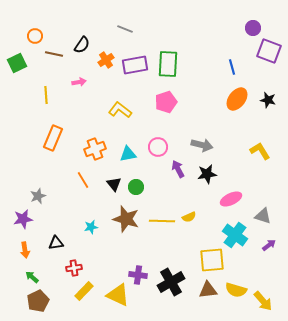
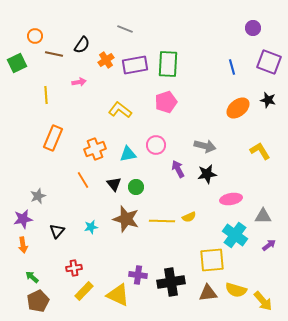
purple square at (269, 51): moved 11 px down
orange ellipse at (237, 99): moved 1 px right, 9 px down; rotated 15 degrees clockwise
gray arrow at (202, 145): moved 3 px right, 1 px down
pink circle at (158, 147): moved 2 px left, 2 px up
pink ellipse at (231, 199): rotated 15 degrees clockwise
gray triangle at (263, 216): rotated 18 degrees counterclockwise
black triangle at (56, 243): moved 1 px right, 12 px up; rotated 42 degrees counterclockwise
orange arrow at (25, 250): moved 2 px left, 5 px up
black cross at (171, 282): rotated 20 degrees clockwise
brown triangle at (208, 290): moved 3 px down
